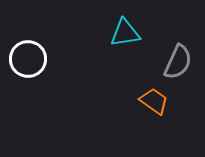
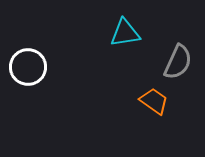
white circle: moved 8 px down
